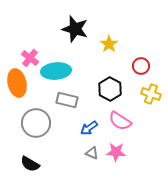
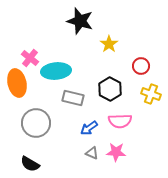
black star: moved 5 px right, 8 px up
gray rectangle: moved 6 px right, 2 px up
pink semicircle: rotated 35 degrees counterclockwise
